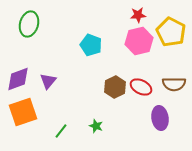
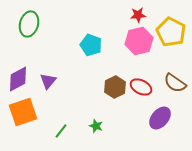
purple diamond: rotated 8 degrees counterclockwise
brown semicircle: moved 1 px right, 1 px up; rotated 35 degrees clockwise
purple ellipse: rotated 50 degrees clockwise
